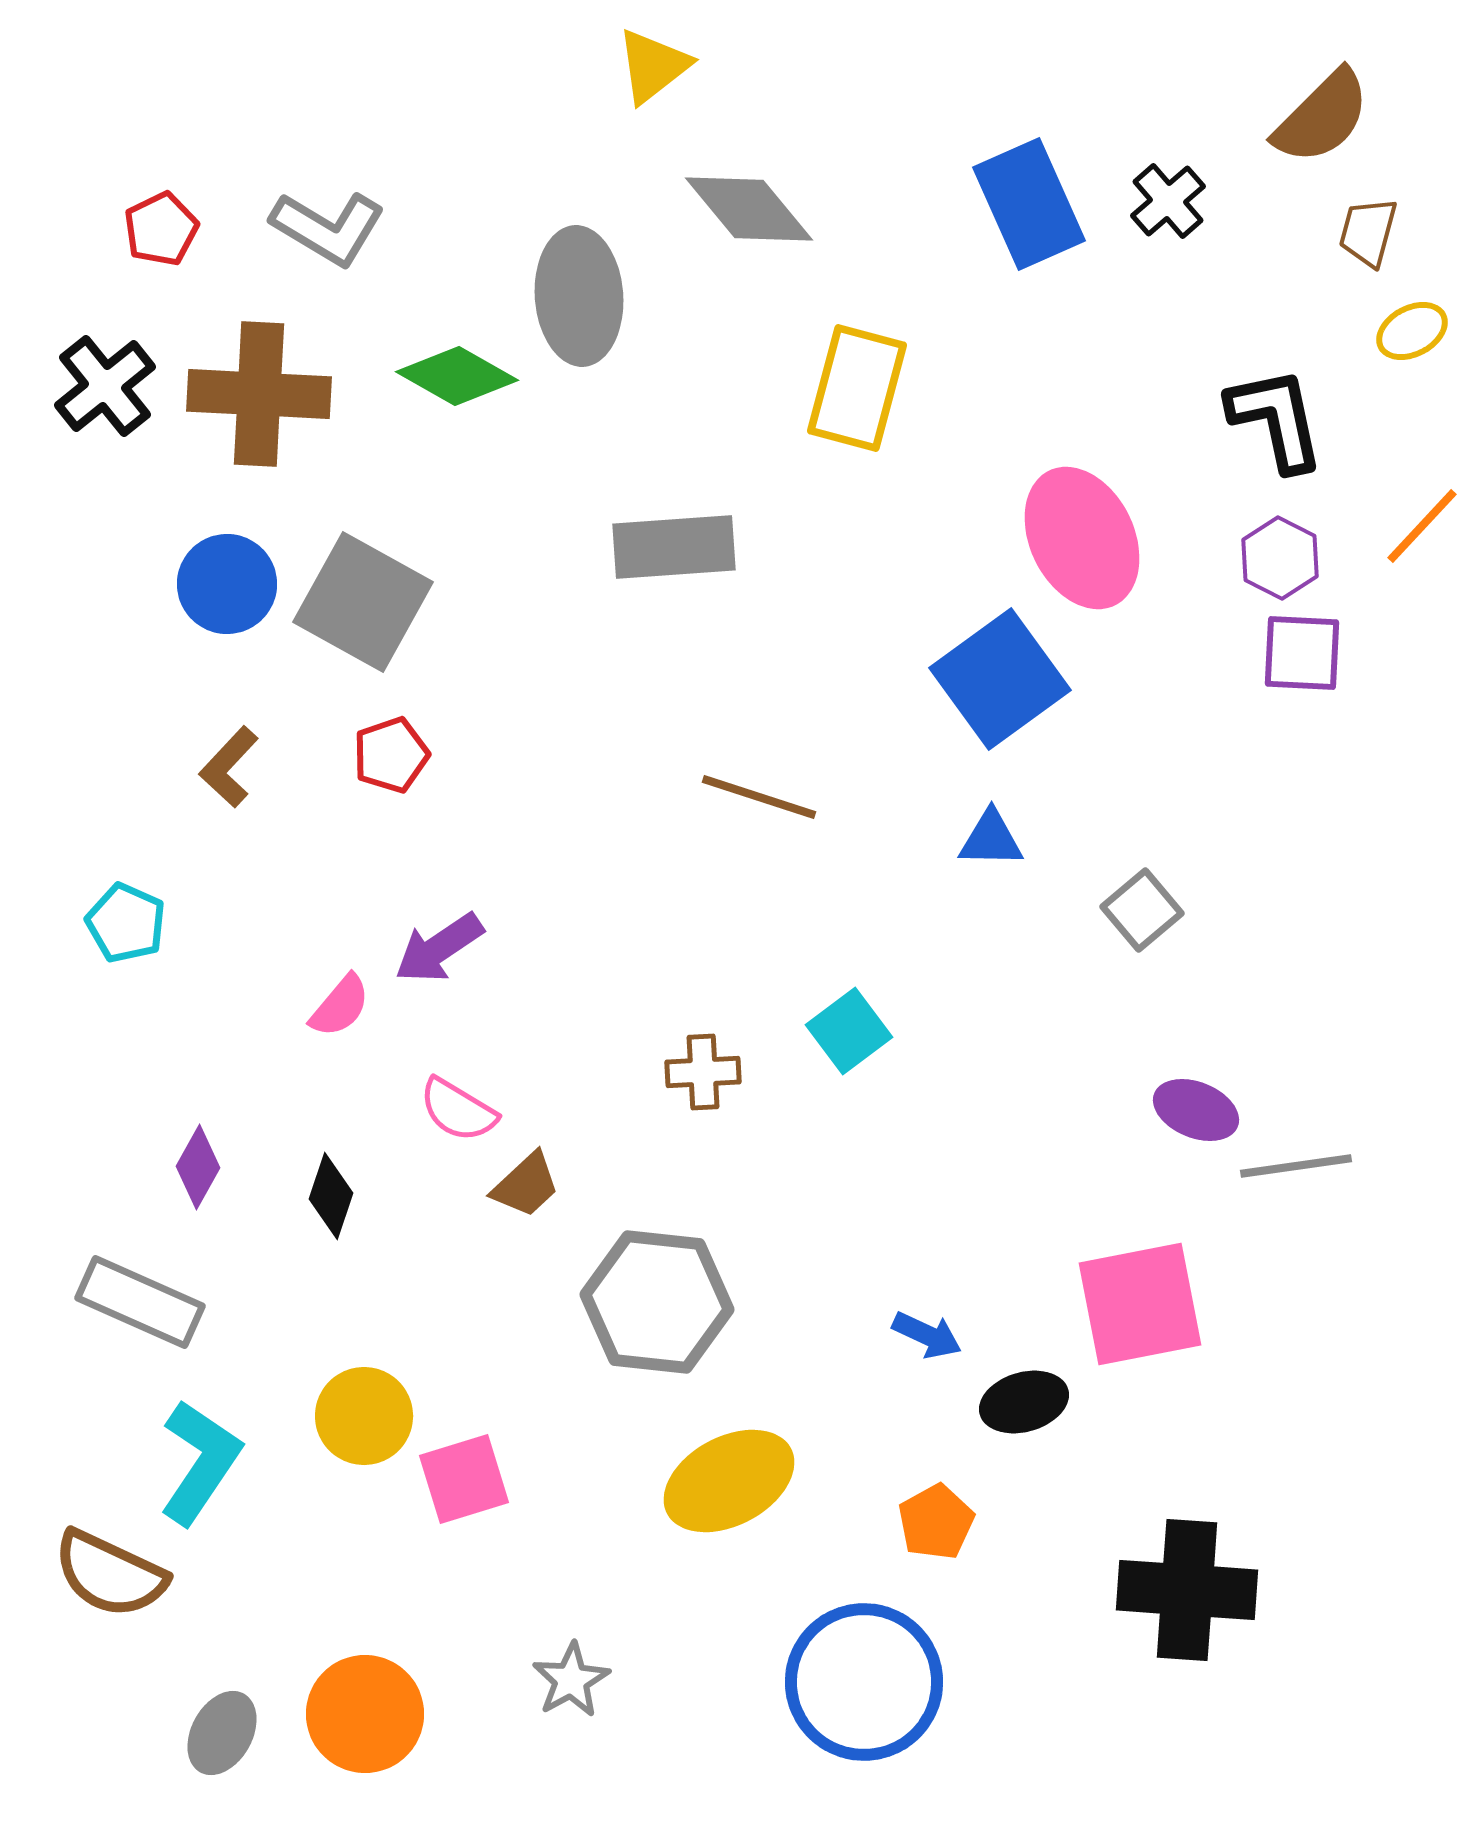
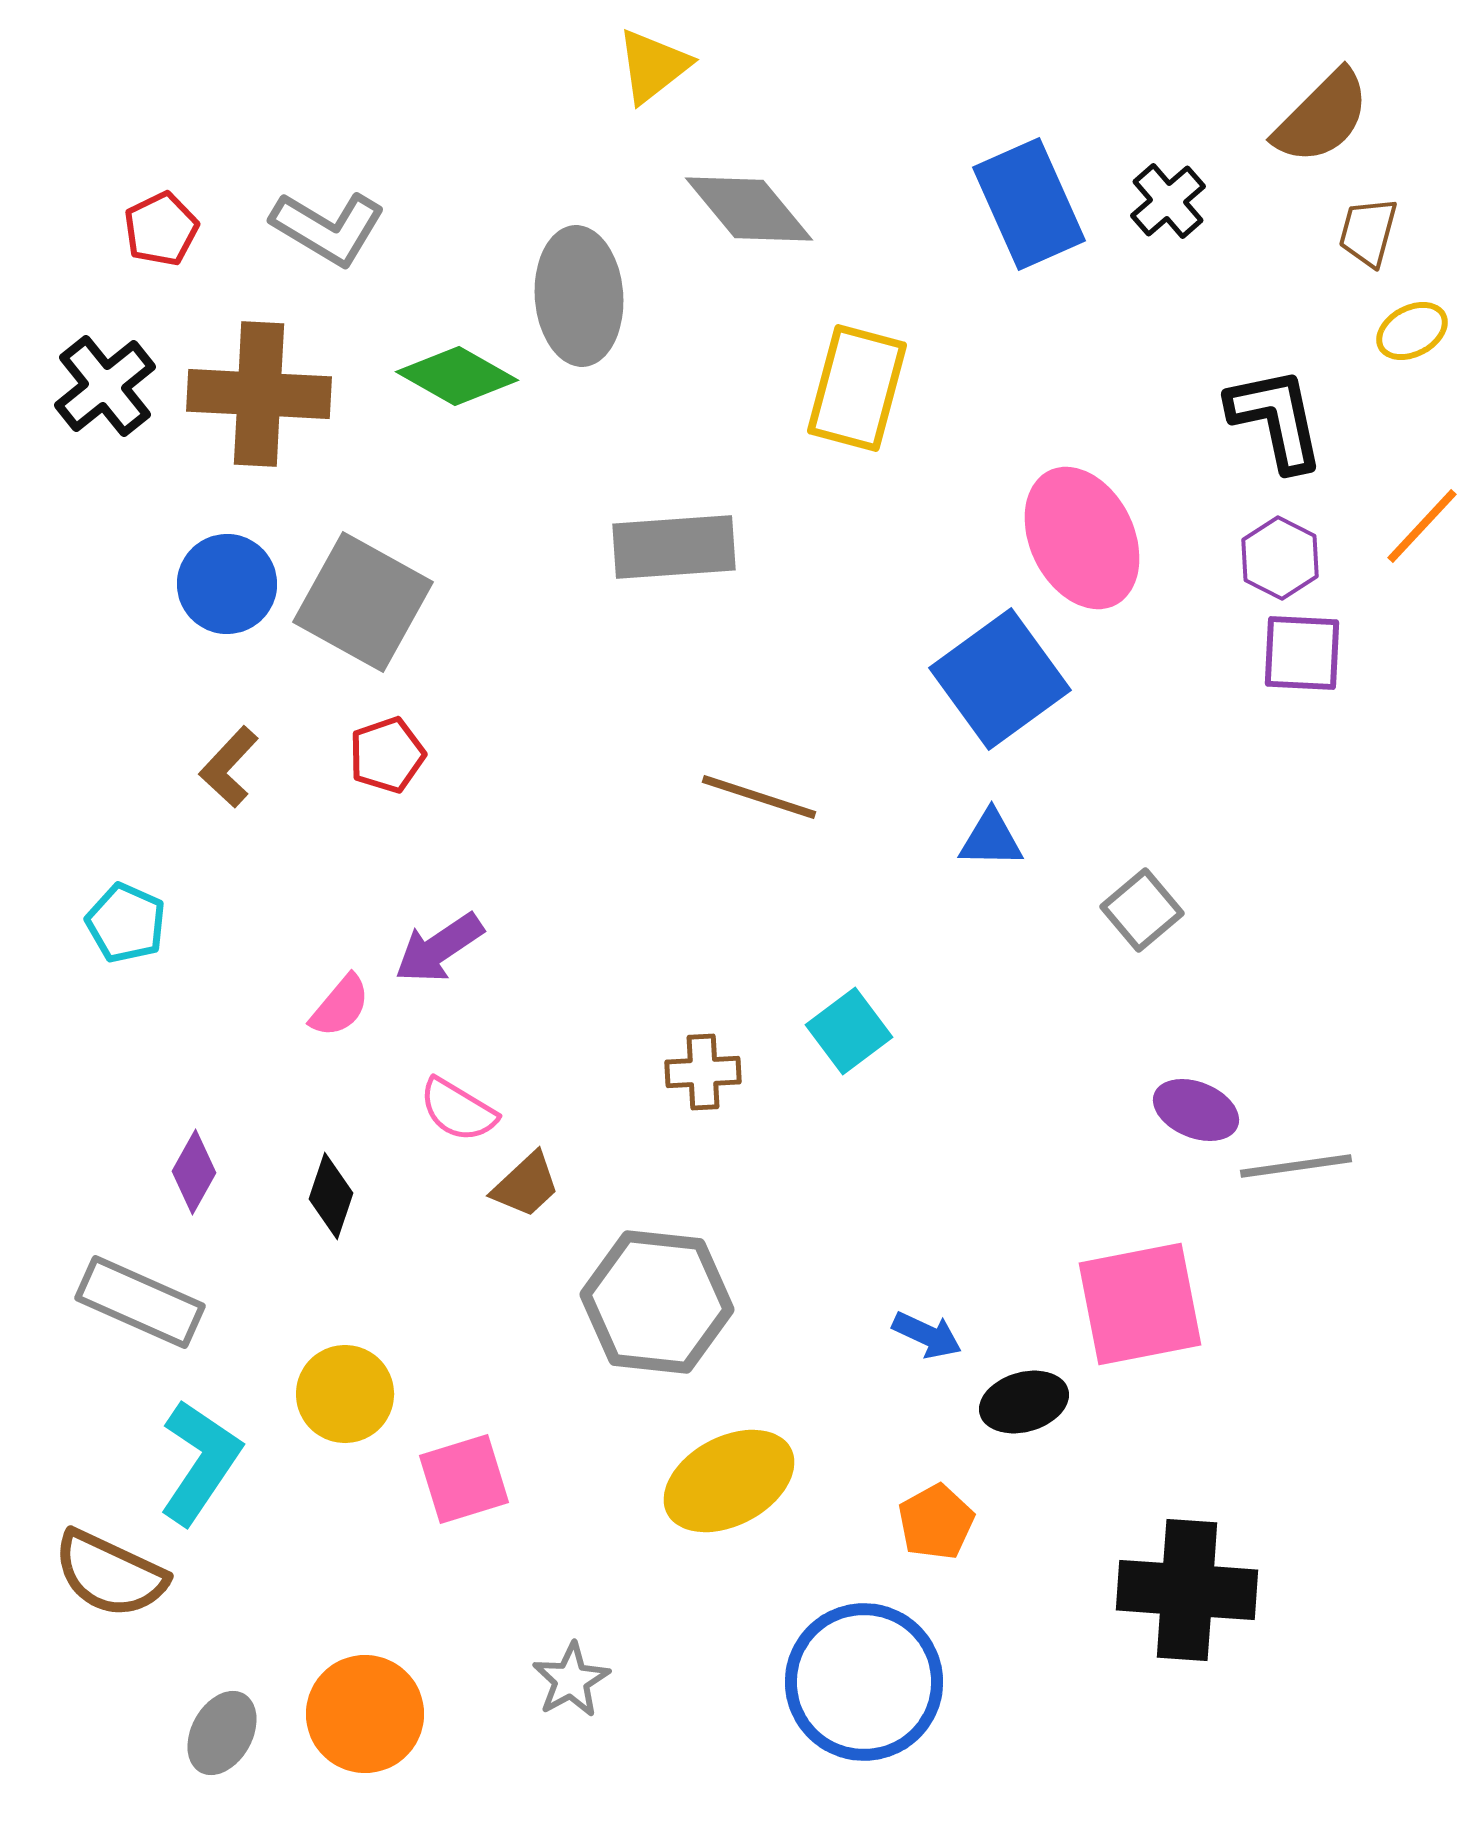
red pentagon at (391, 755): moved 4 px left
purple diamond at (198, 1167): moved 4 px left, 5 px down
yellow circle at (364, 1416): moved 19 px left, 22 px up
